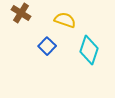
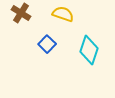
yellow semicircle: moved 2 px left, 6 px up
blue square: moved 2 px up
